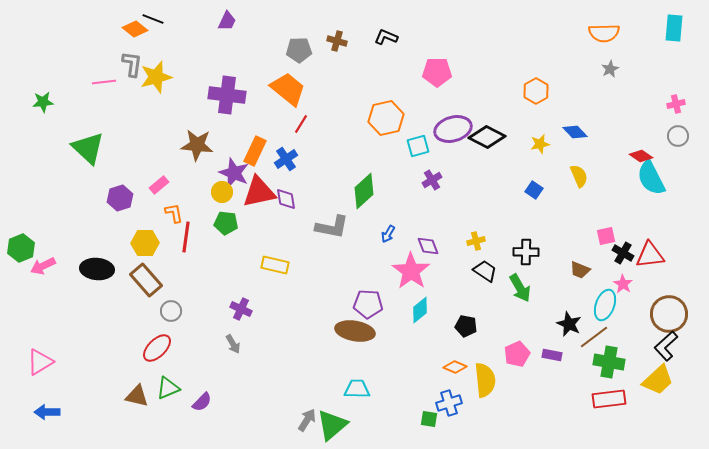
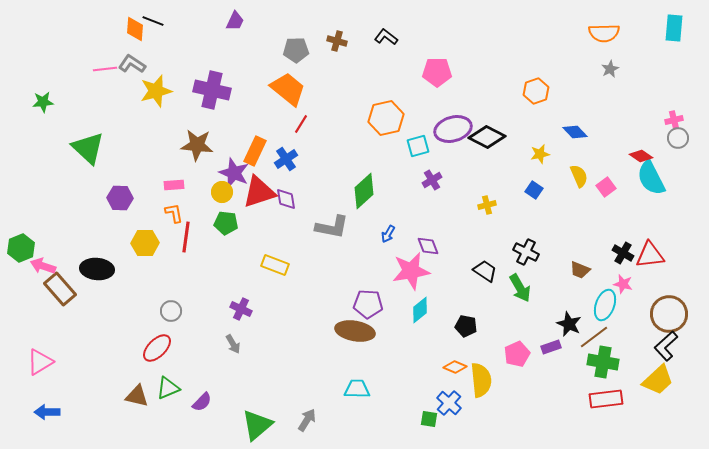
black line at (153, 19): moved 2 px down
purple trapezoid at (227, 21): moved 8 px right
orange diamond at (135, 29): rotated 55 degrees clockwise
black L-shape at (386, 37): rotated 15 degrees clockwise
gray pentagon at (299, 50): moved 3 px left
gray L-shape at (132, 64): rotated 64 degrees counterclockwise
yellow star at (156, 77): moved 14 px down
pink line at (104, 82): moved 1 px right, 13 px up
orange hexagon at (536, 91): rotated 10 degrees clockwise
purple cross at (227, 95): moved 15 px left, 5 px up; rotated 6 degrees clockwise
pink cross at (676, 104): moved 2 px left, 16 px down
gray circle at (678, 136): moved 2 px down
yellow star at (540, 144): moved 10 px down
pink rectangle at (159, 185): moved 15 px right; rotated 36 degrees clockwise
red triangle at (259, 192): rotated 6 degrees counterclockwise
purple hexagon at (120, 198): rotated 20 degrees clockwise
pink square at (606, 236): moved 49 px up; rotated 24 degrees counterclockwise
yellow cross at (476, 241): moved 11 px right, 36 px up
black cross at (526, 252): rotated 25 degrees clockwise
yellow rectangle at (275, 265): rotated 8 degrees clockwise
pink arrow at (43, 266): rotated 45 degrees clockwise
pink star at (411, 271): rotated 27 degrees clockwise
brown rectangle at (146, 280): moved 86 px left, 9 px down
pink star at (623, 284): rotated 18 degrees counterclockwise
purple rectangle at (552, 355): moved 1 px left, 8 px up; rotated 30 degrees counterclockwise
green cross at (609, 362): moved 6 px left
yellow semicircle at (485, 380): moved 4 px left
red rectangle at (609, 399): moved 3 px left
blue cross at (449, 403): rotated 30 degrees counterclockwise
green triangle at (332, 425): moved 75 px left
